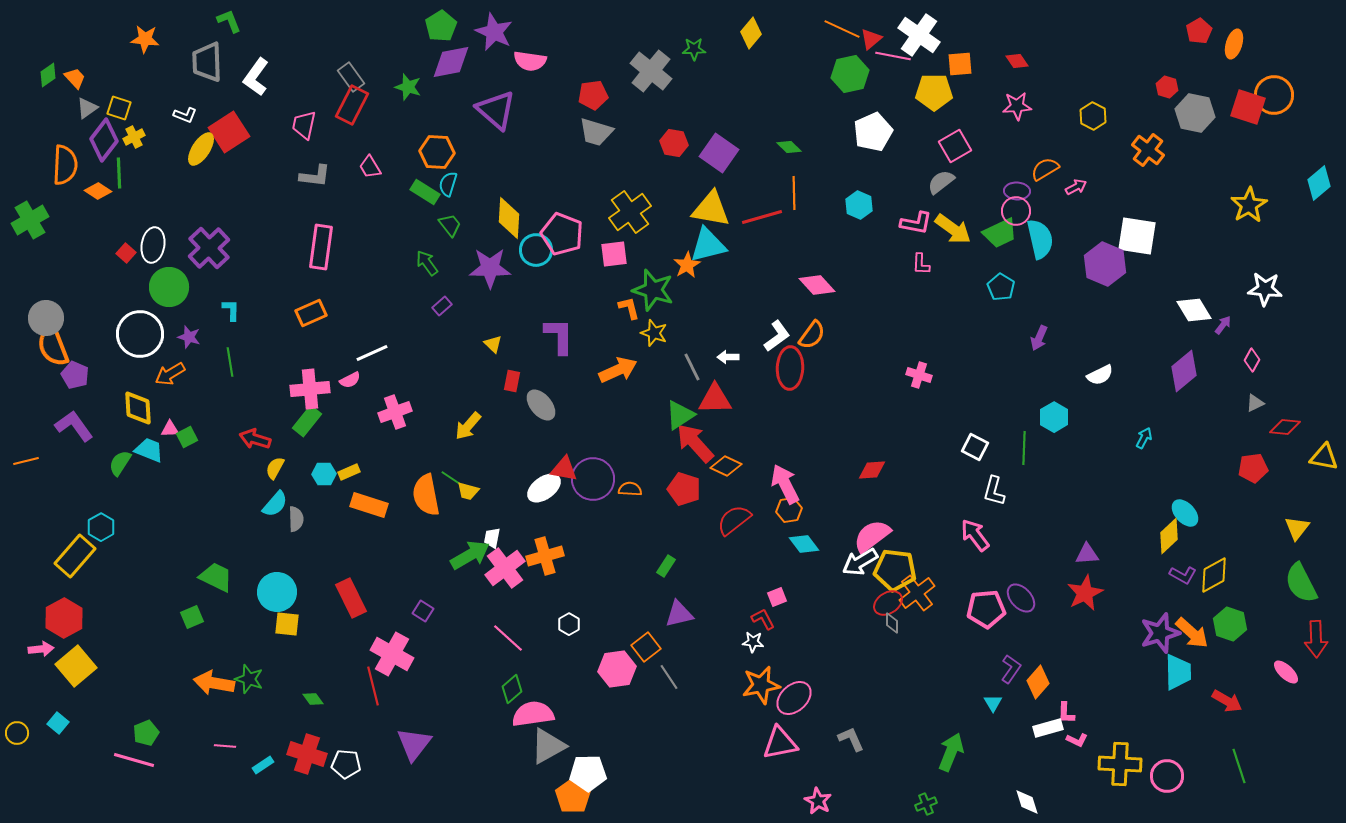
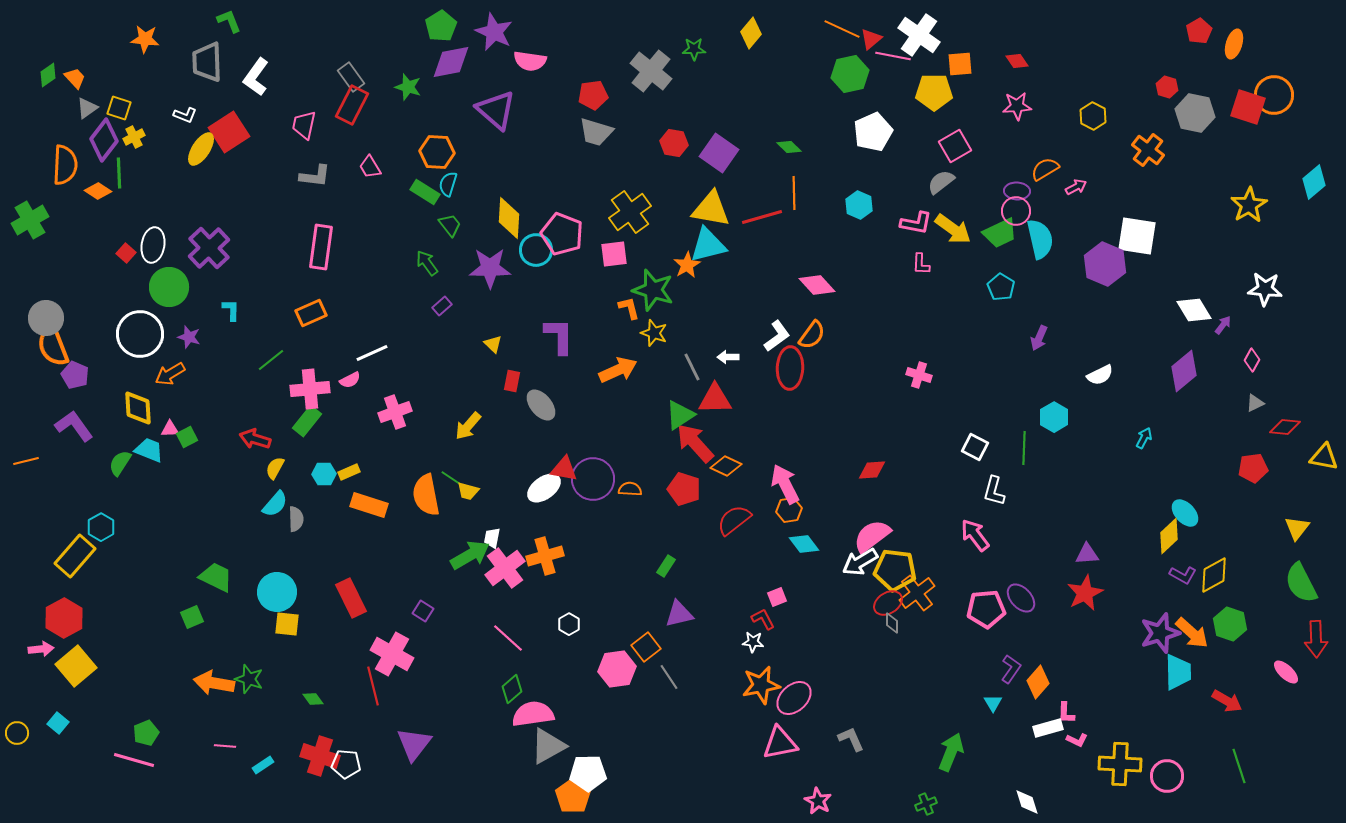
cyan diamond at (1319, 183): moved 5 px left, 1 px up
green line at (230, 362): moved 41 px right, 2 px up; rotated 60 degrees clockwise
red cross at (307, 754): moved 13 px right, 2 px down
